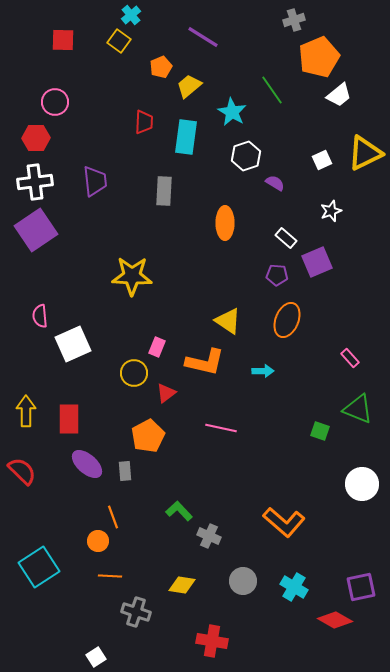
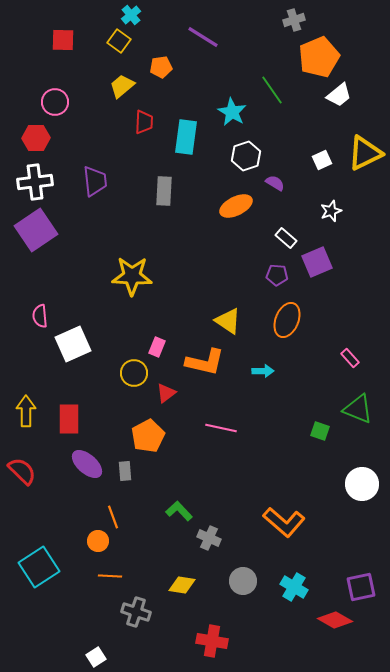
orange pentagon at (161, 67): rotated 15 degrees clockwise
yellow trapezoid at (189, 86): moved 67 px left
orange ellipse at (225, 223): moved 11 px right, 17 px up; rotated 64 degrees clockwise
gray cross at (209, 536): moved 2 px down
